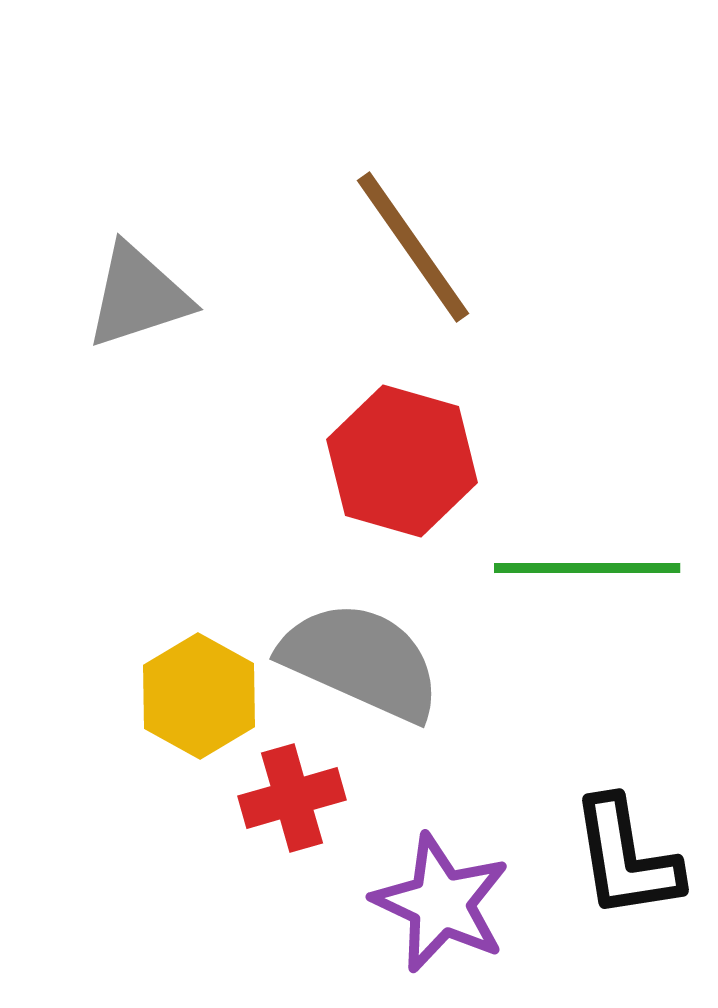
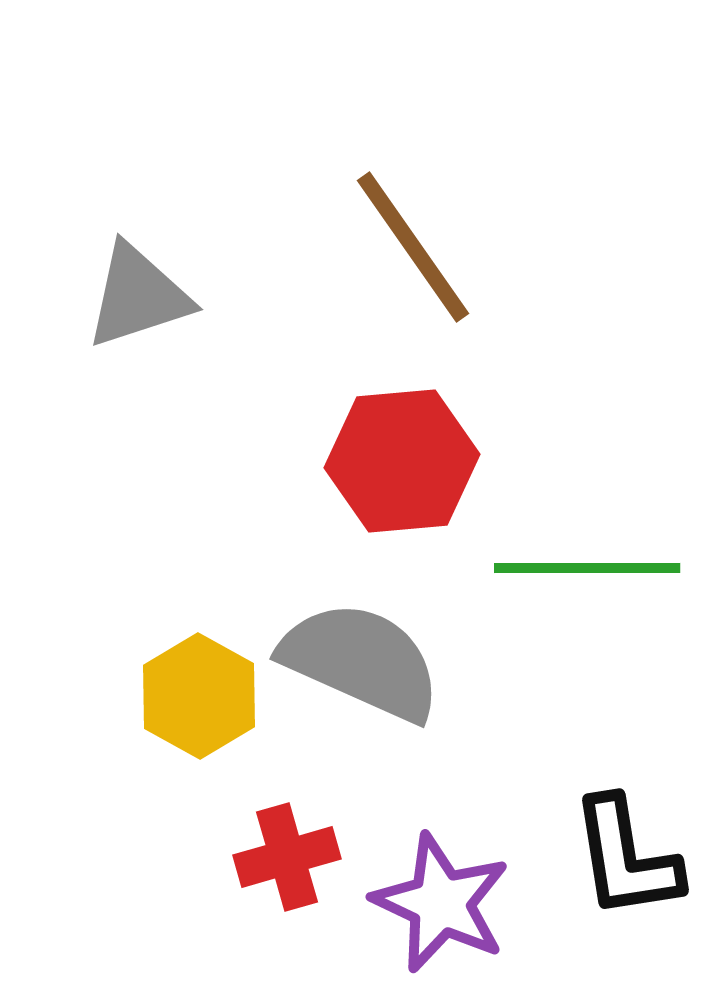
red hexagon: rotated 21 degrees counterclockwise
red cross: moved 5 px left, 59 px down
